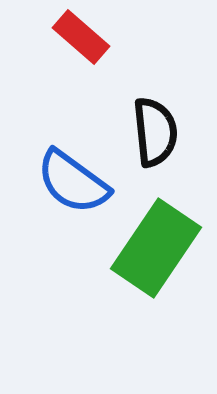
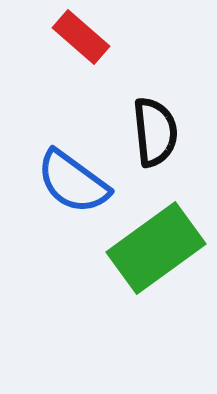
green rectangle: rotated 20 degrees clockwise
